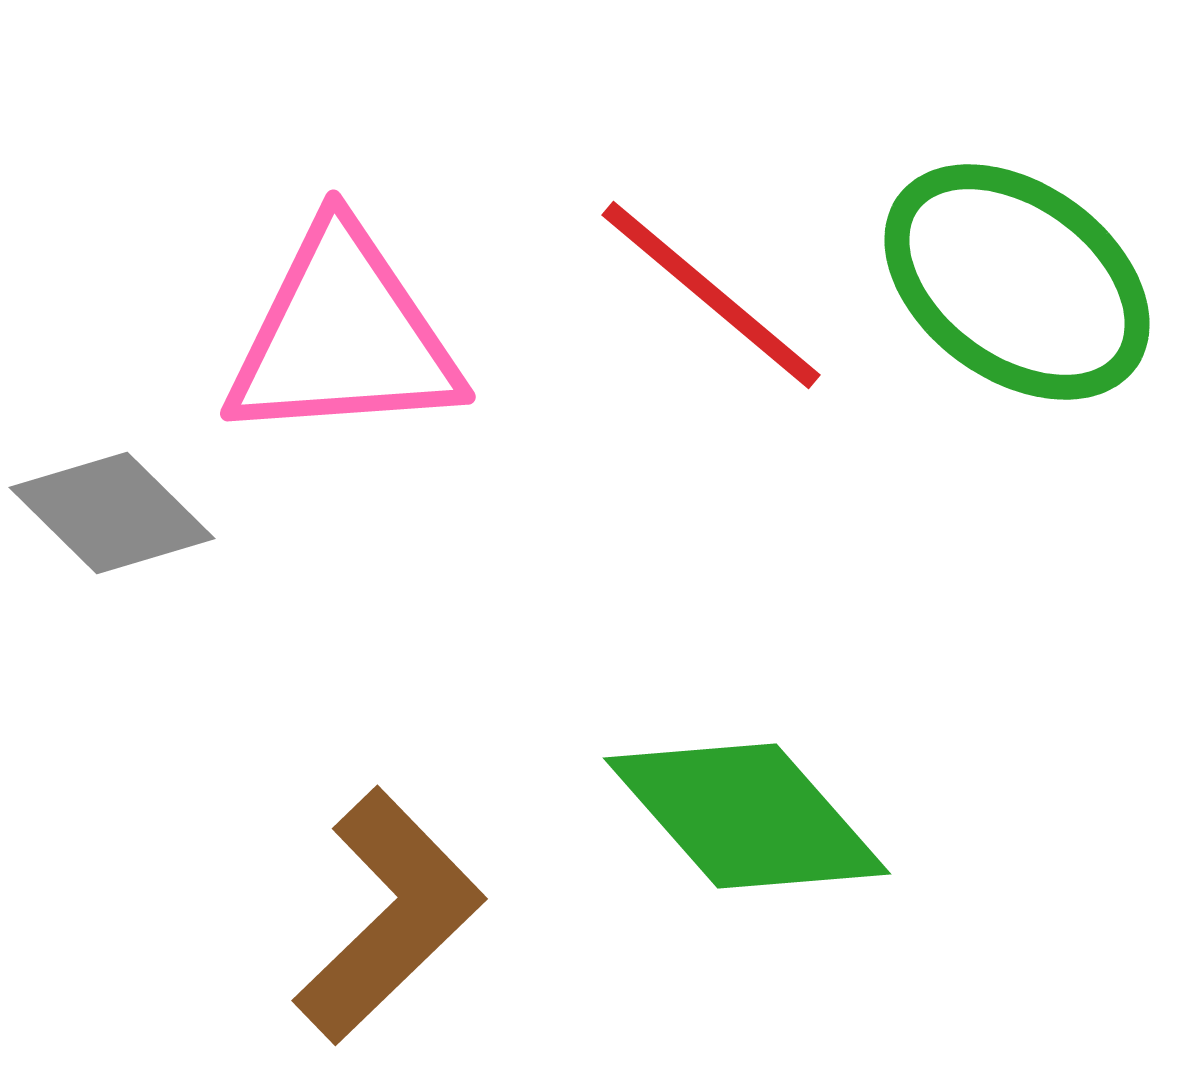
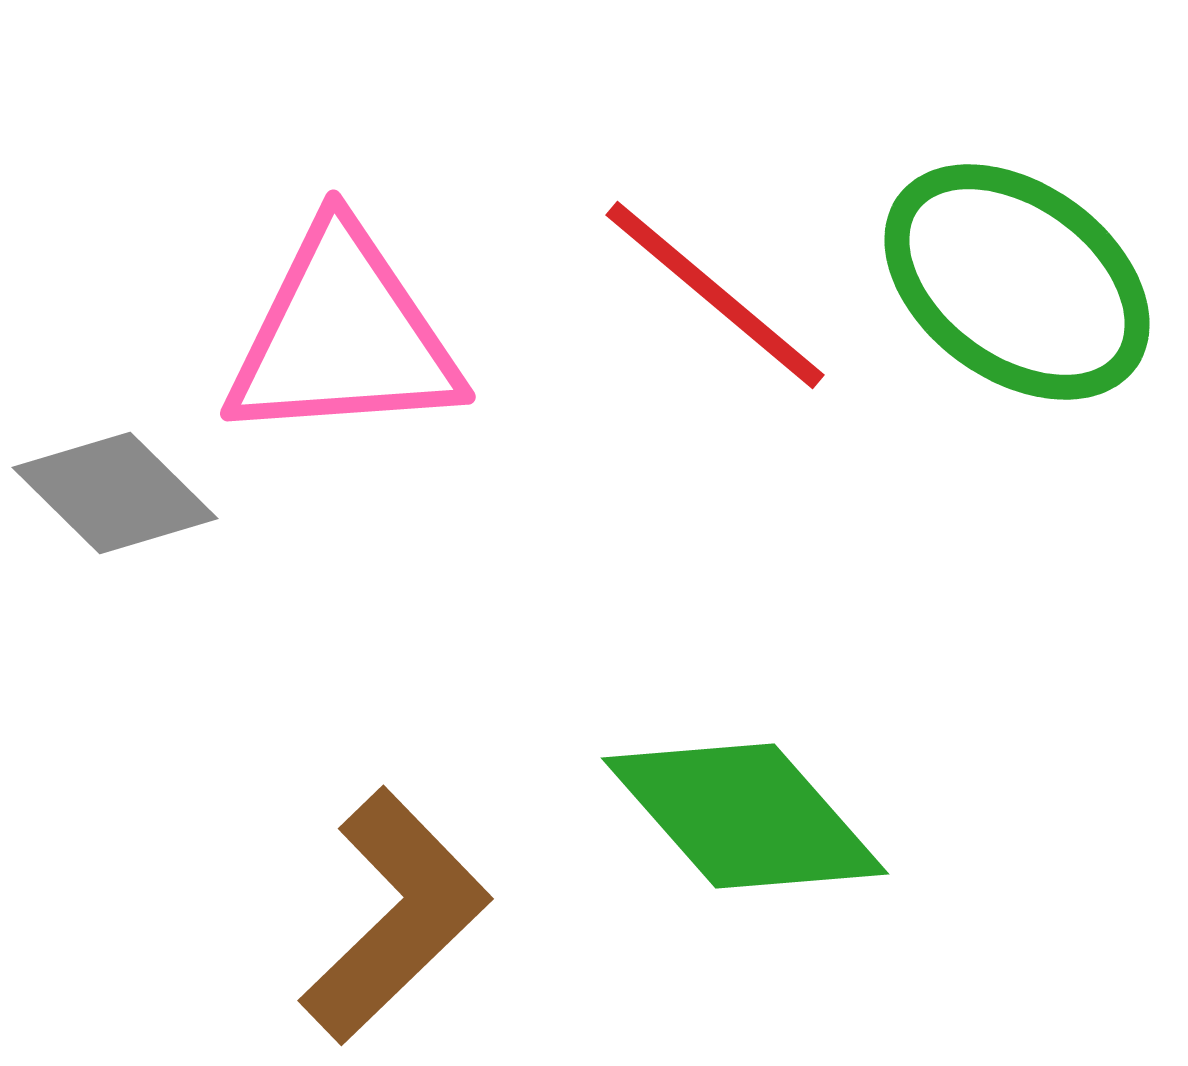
red line: moved 4 px right
gray diamond: moved 3 px right, 20 px up
green diamond: moved 2 px left
brown L-shape: moved 6 px right
